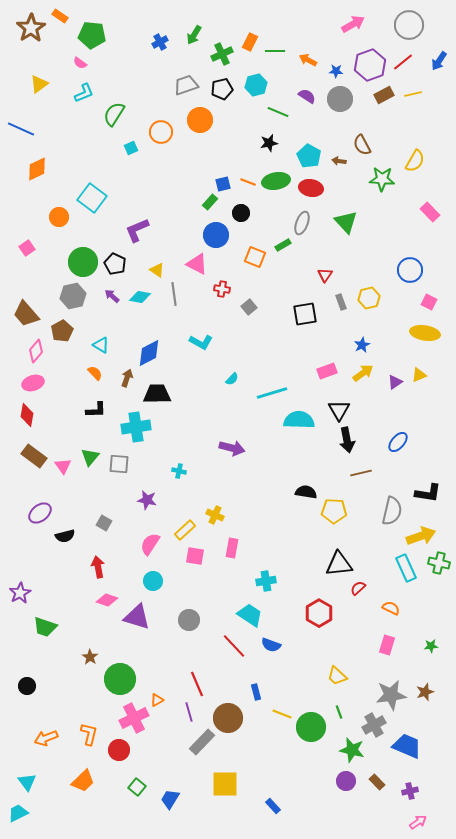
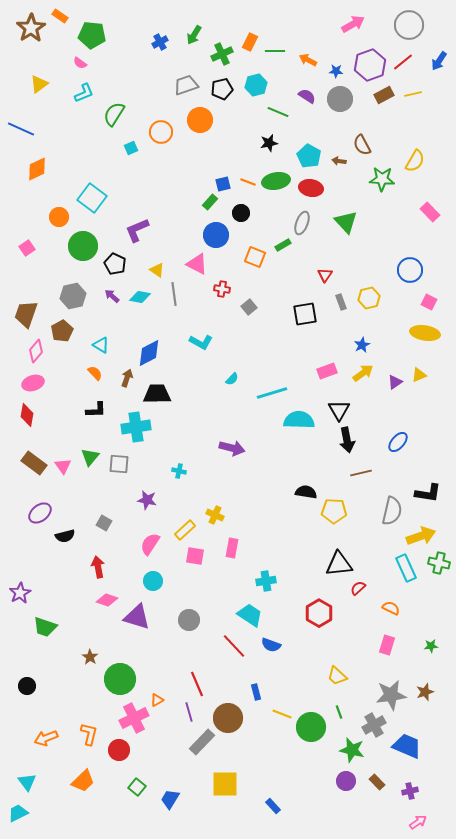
green circle at (83, 262): moved 16 px up
brown trapezoid at (26, 314): rotated 60 degrees clockwise
brown rectangle at (34, 456): moved 7 px down
